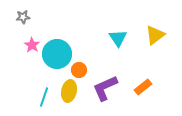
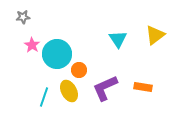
cyan triangle: moved 1 px down
orange rectangle: rotated 48 degrees clockwise
yellow ellipse: rotated 40 degrees counterclockwise
